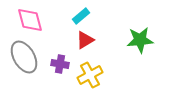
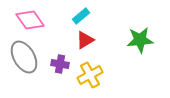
pink diamond: rotated 20 degrees counterclockwise
